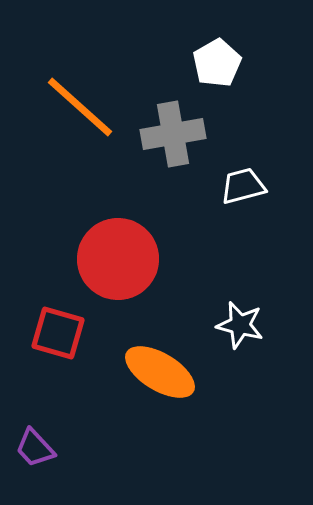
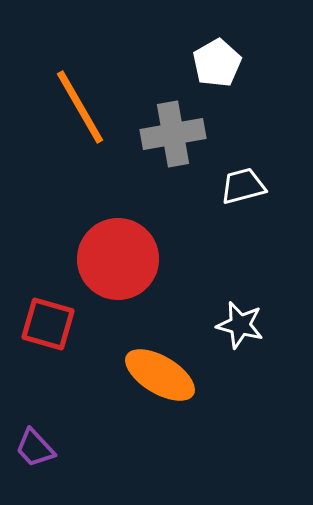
orange line: rotated 18 degrees clockwise
red square: moved 10 px left, 9 px up
orange ellipse: moved 3 px down
